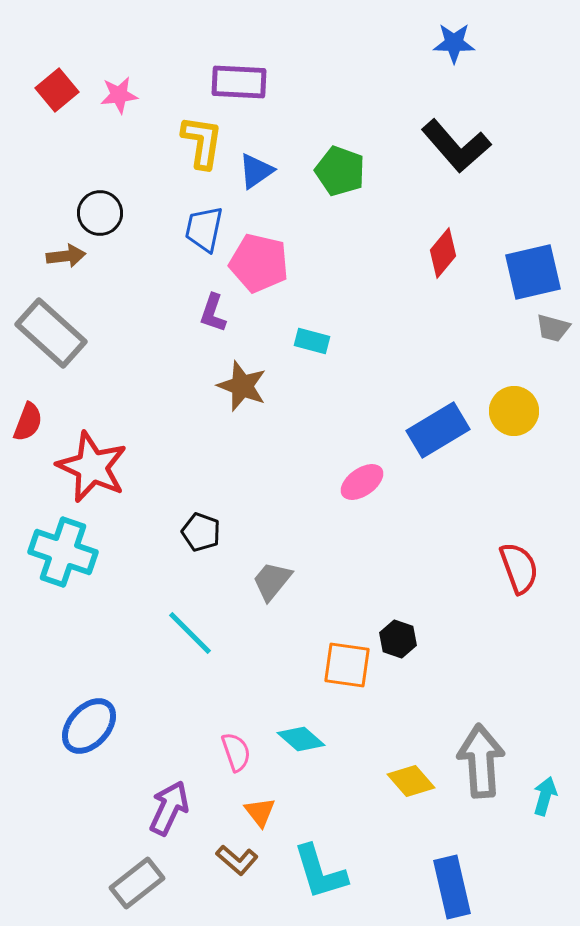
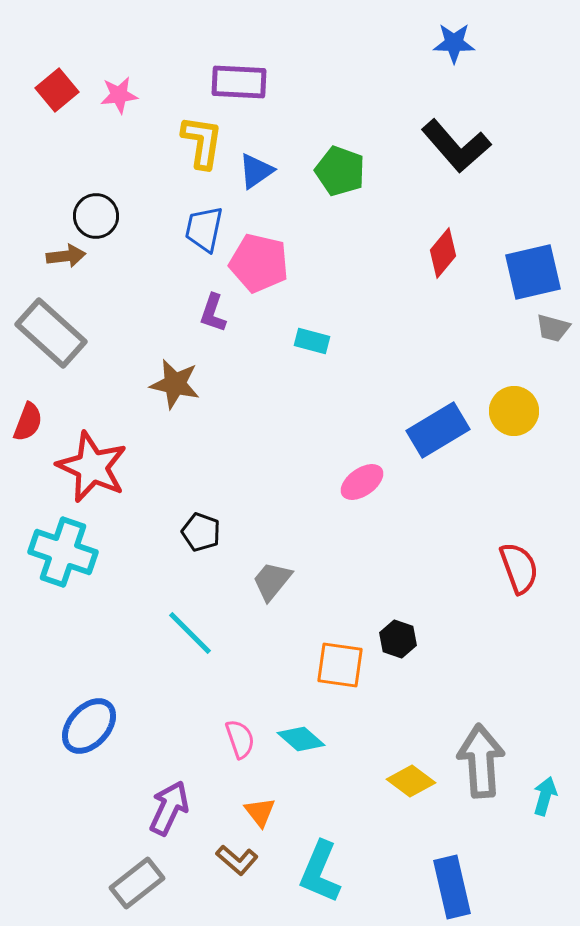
black circle at (100, 213): moved 4 px left, 3 px down
brown star at (242, 386): moved 67 px left, 2 px up; rotated 9 degrees counterclockwise
orange square at (347, 665): moved 7 px left
pink semicircle at (236, 752): moved 4 px right, 13 px up
yellow diamond at (411, 781): rotated 12 degrees counterclockwise
cyan L-shape at (320, 872): rotated 40 degrees clockwise
